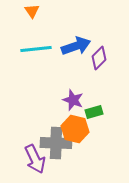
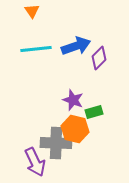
purple arrow: moved 3 px down
